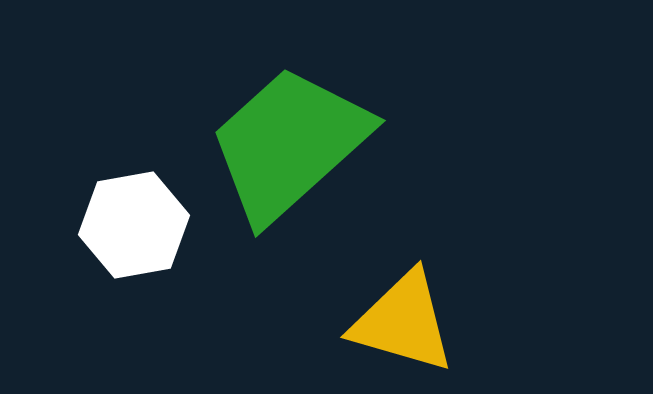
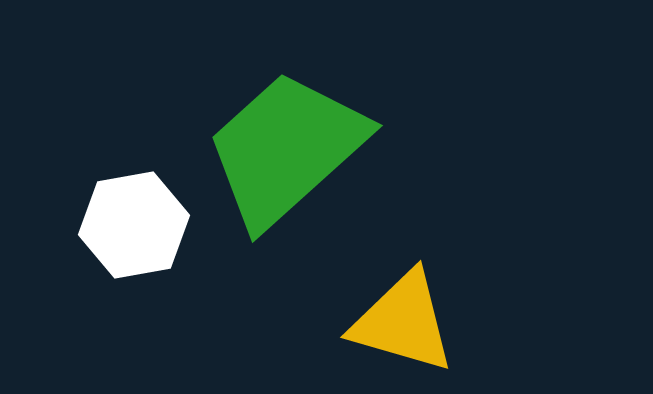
green trapezoid: moved 3 px left, 5 px down
